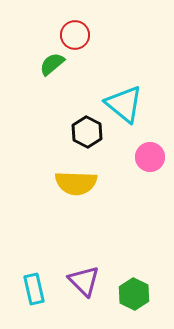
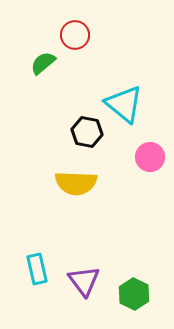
green semicircle: moved 9 px left, 1 px up
black hexagon: rotated 16 degrees counterclockwise
purple triangle: rotated 8 degrees clockwise
cyan rectangle: moved 3 px right, 20 px up
